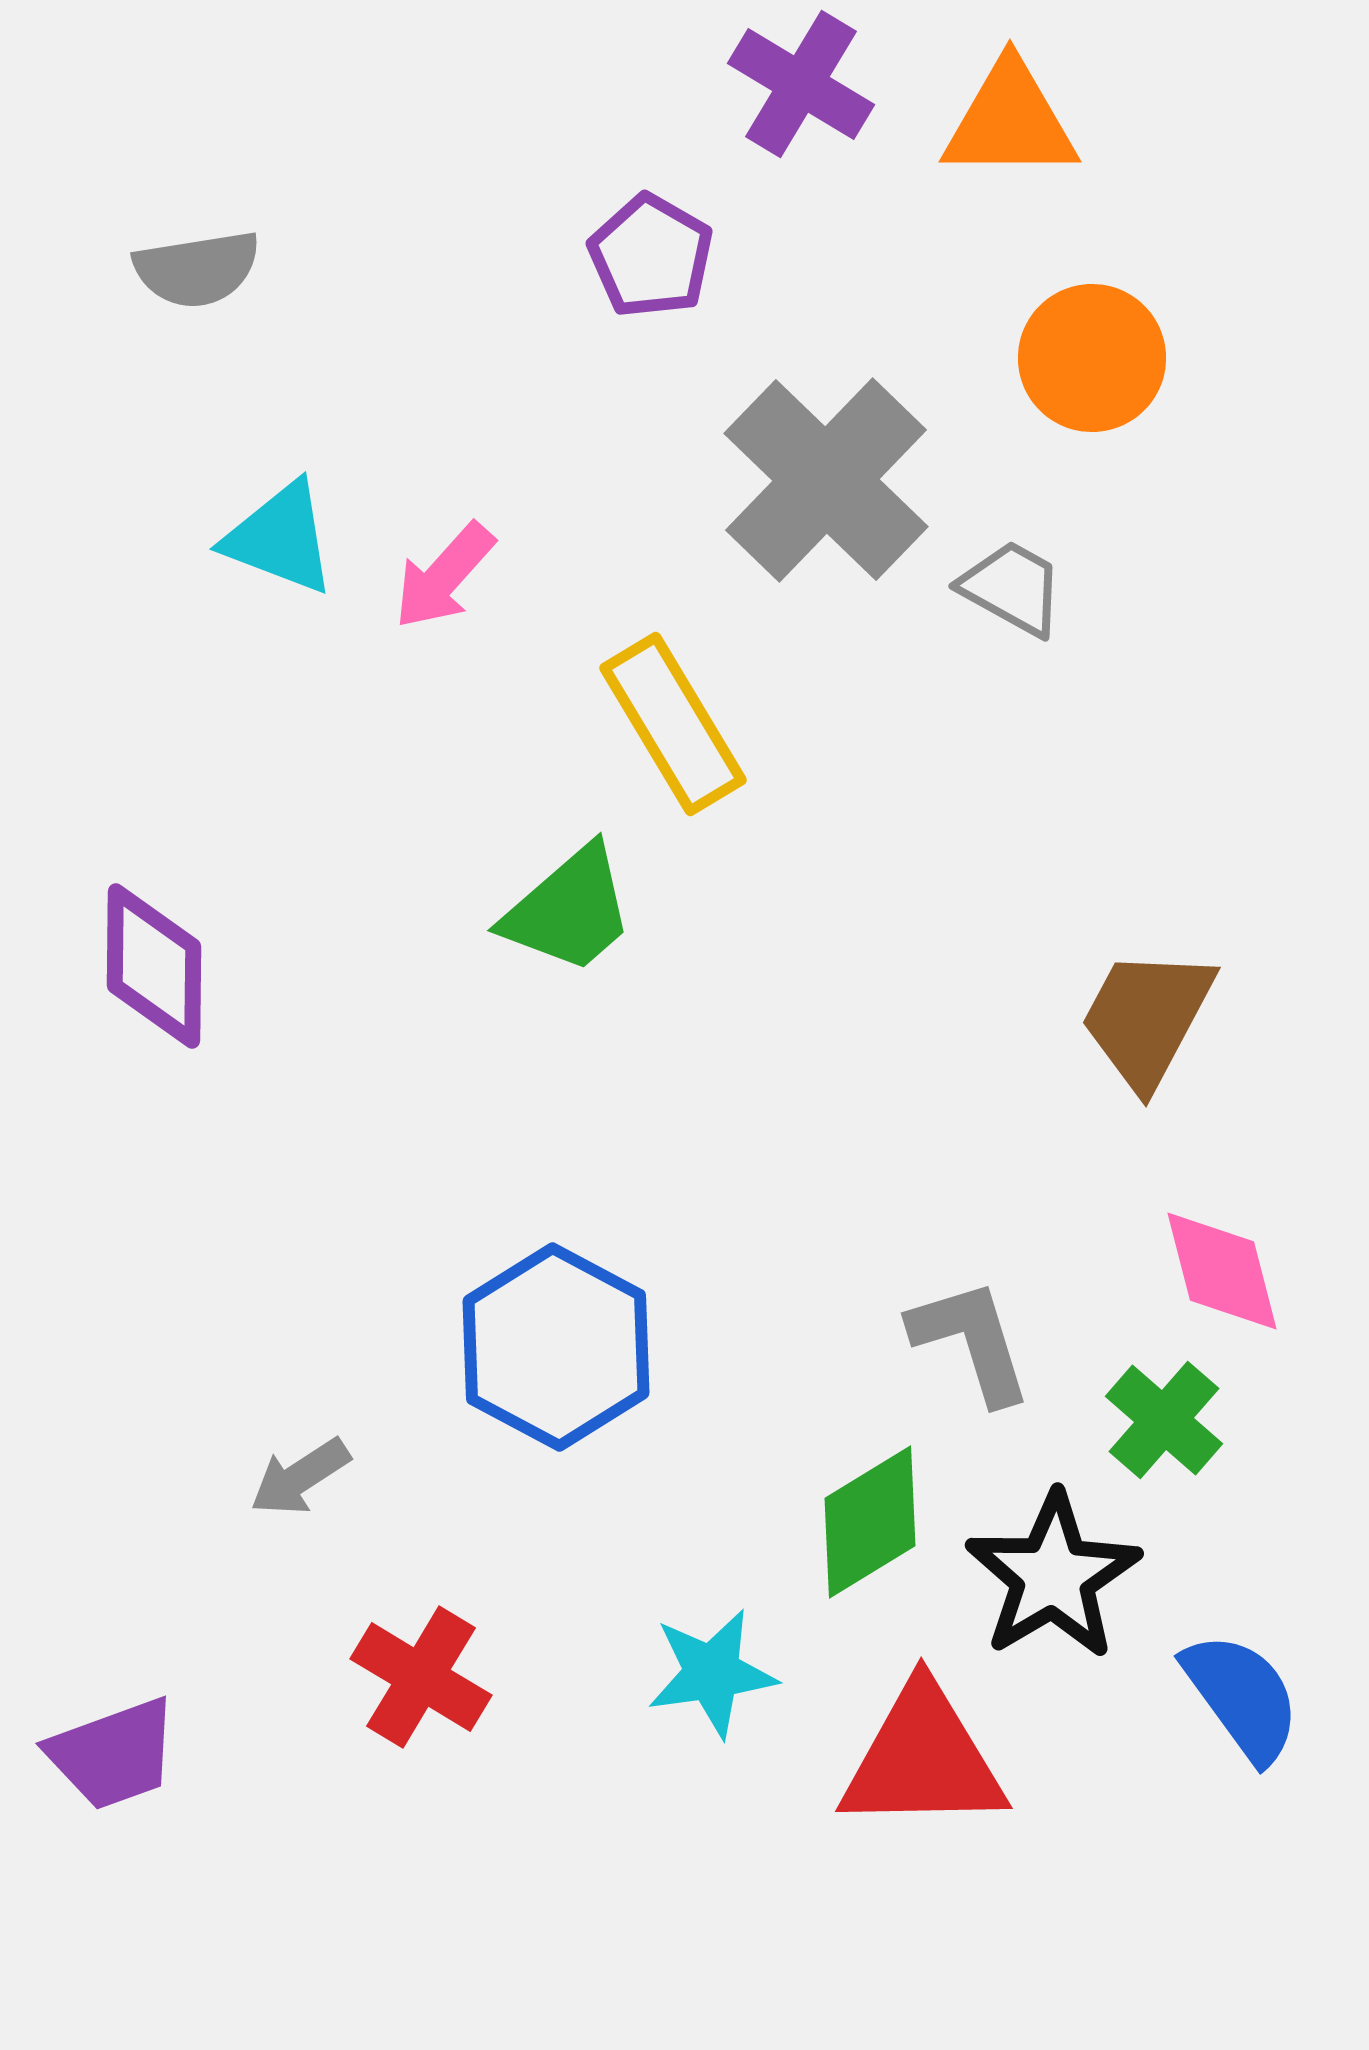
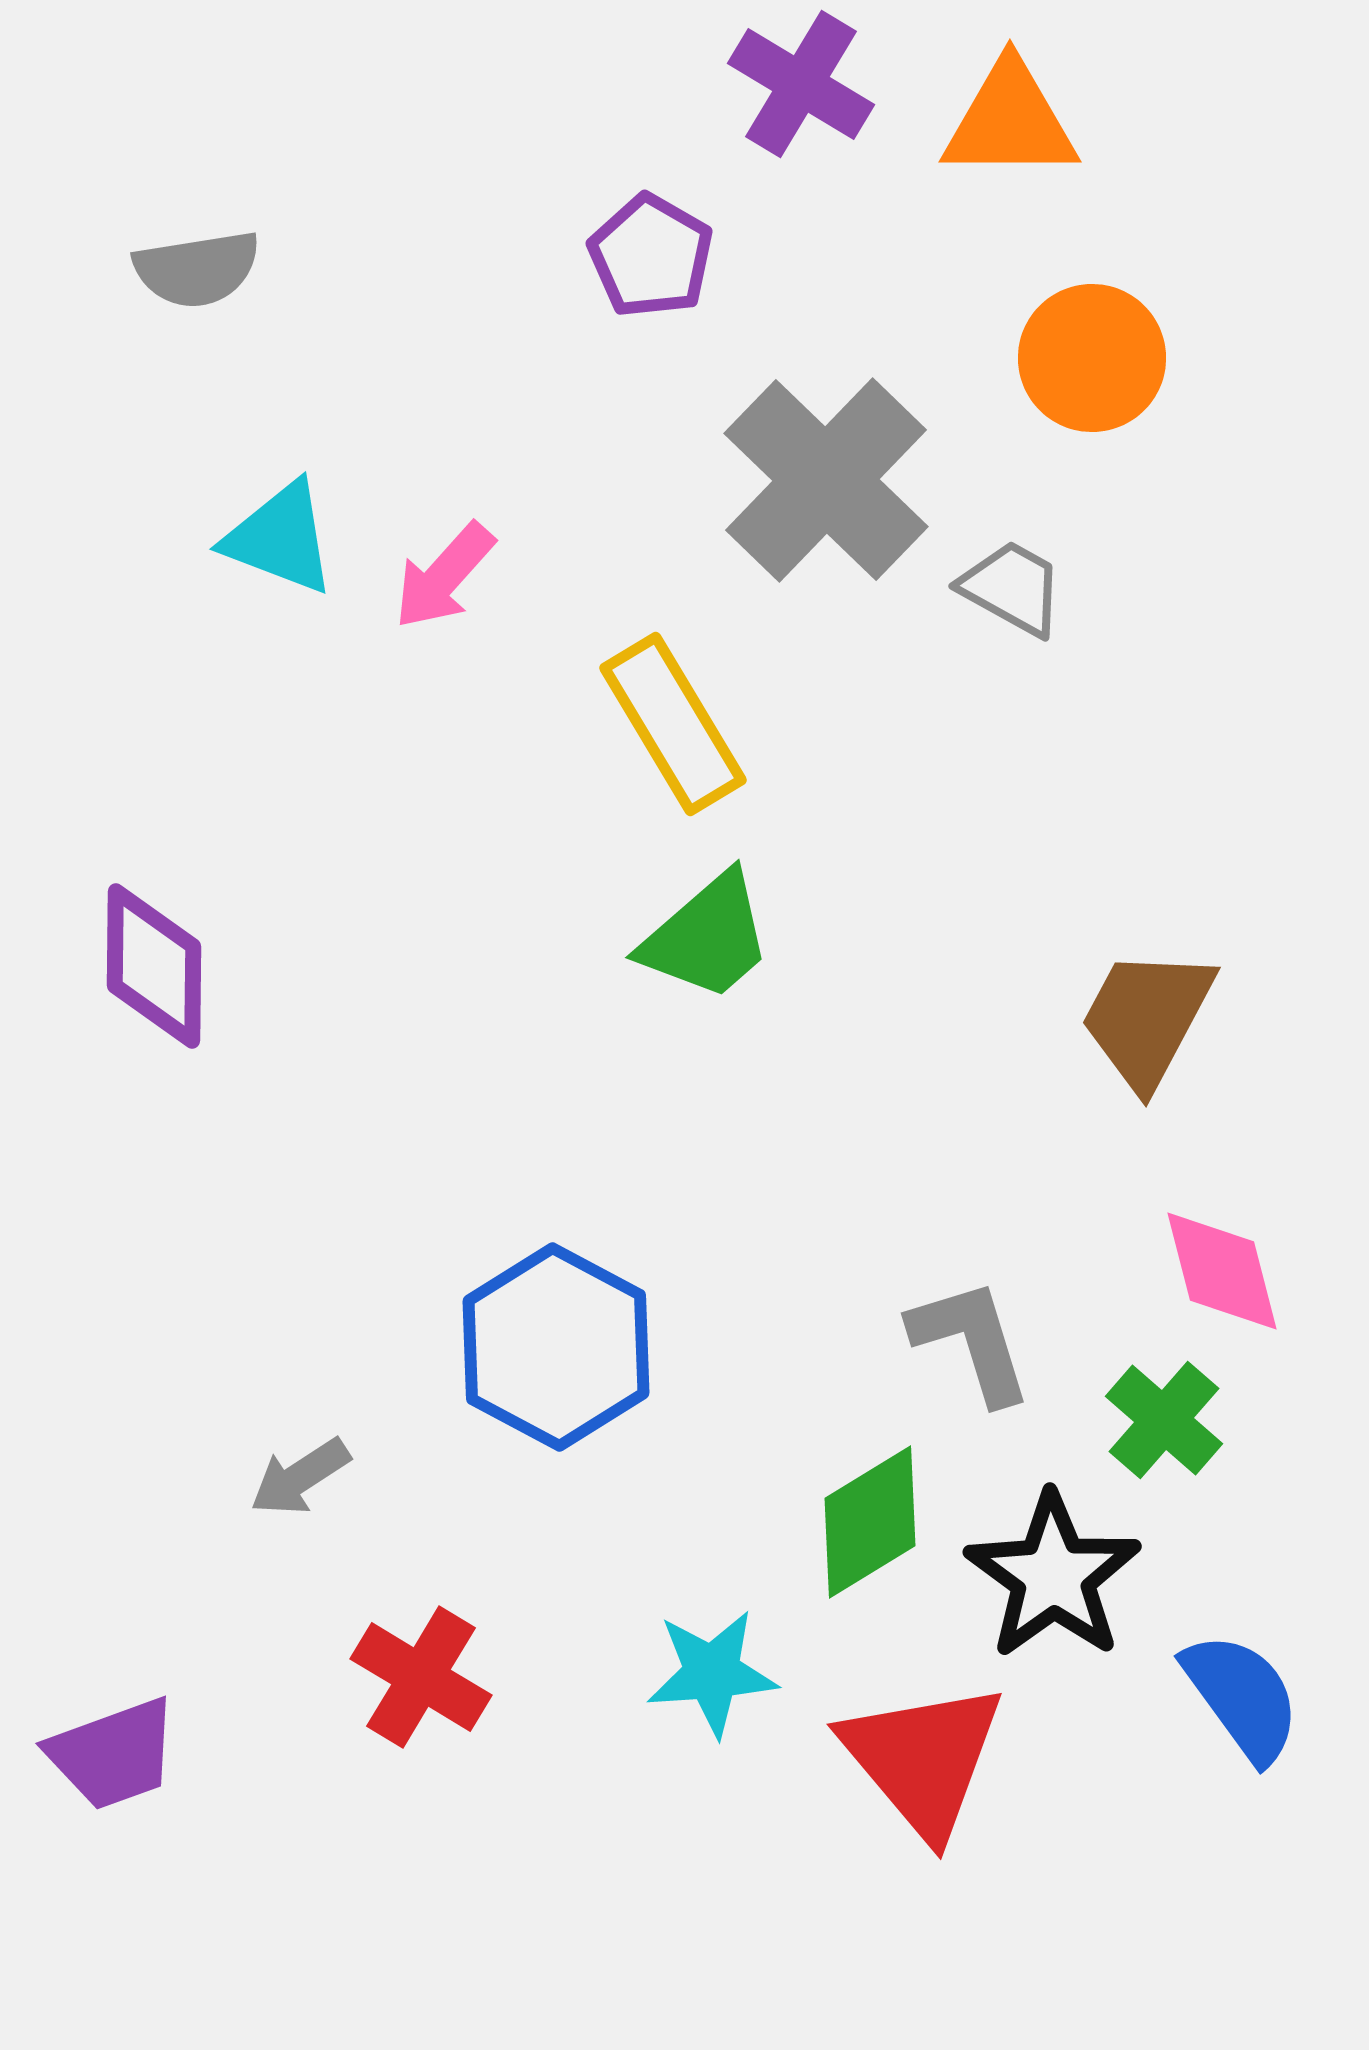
green trapezoid: moved 138 px right, 27 px down
black star: rotated 5 degrees counterclockwise
cyan star: rotated 4 degrees clockwise
red triangle: rotated 51 degrees clockwise
